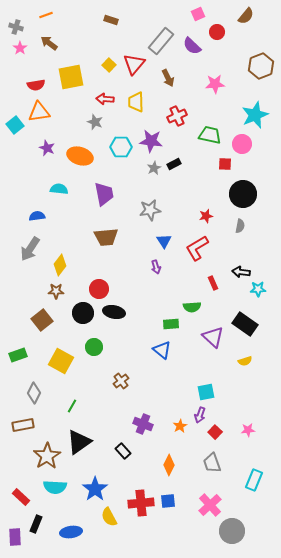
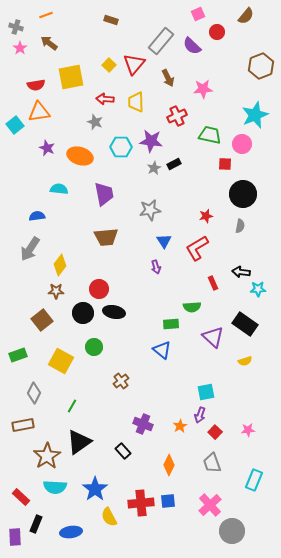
pink star at (215, 84): moved 12 px left, 5 px down
